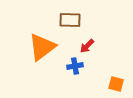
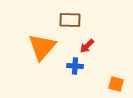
orange triangle: rotated 12 degrees counterclockwise
blue cross: rotated 14 degrees clockwise
